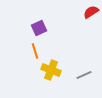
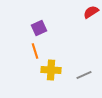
yellow cross: rotated 18 degrees counterclockwise
